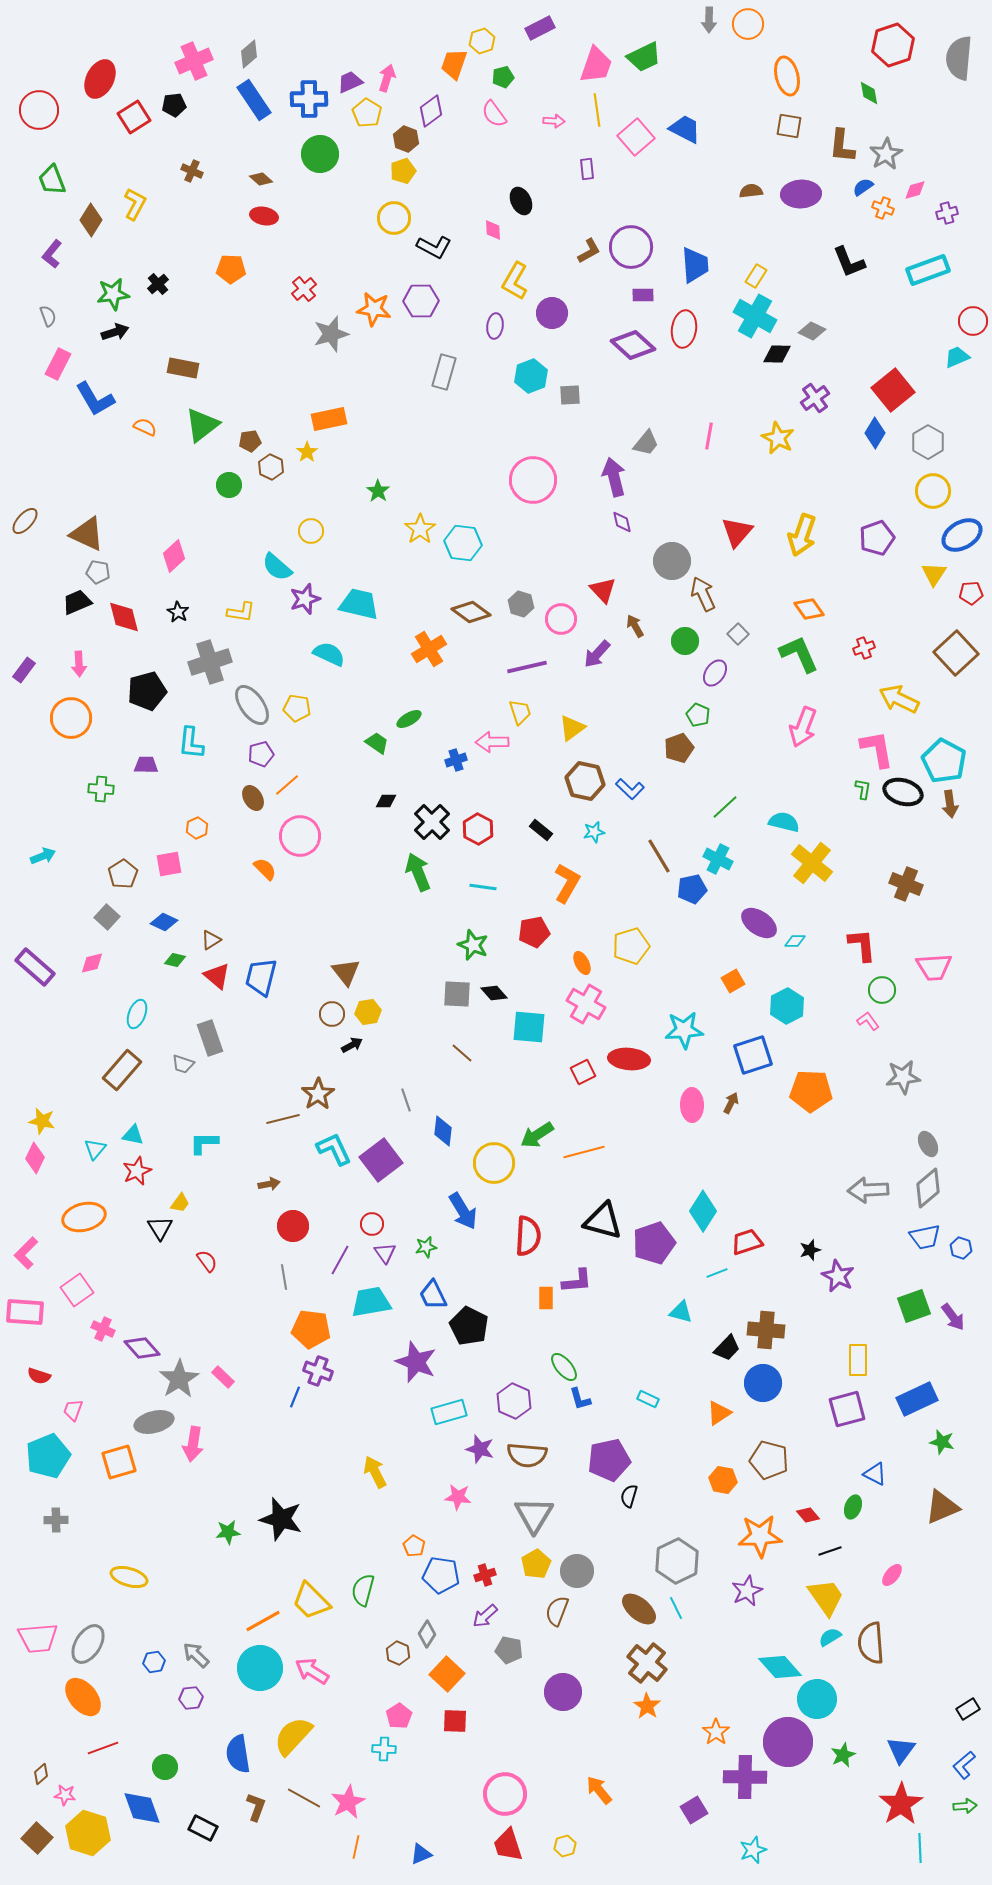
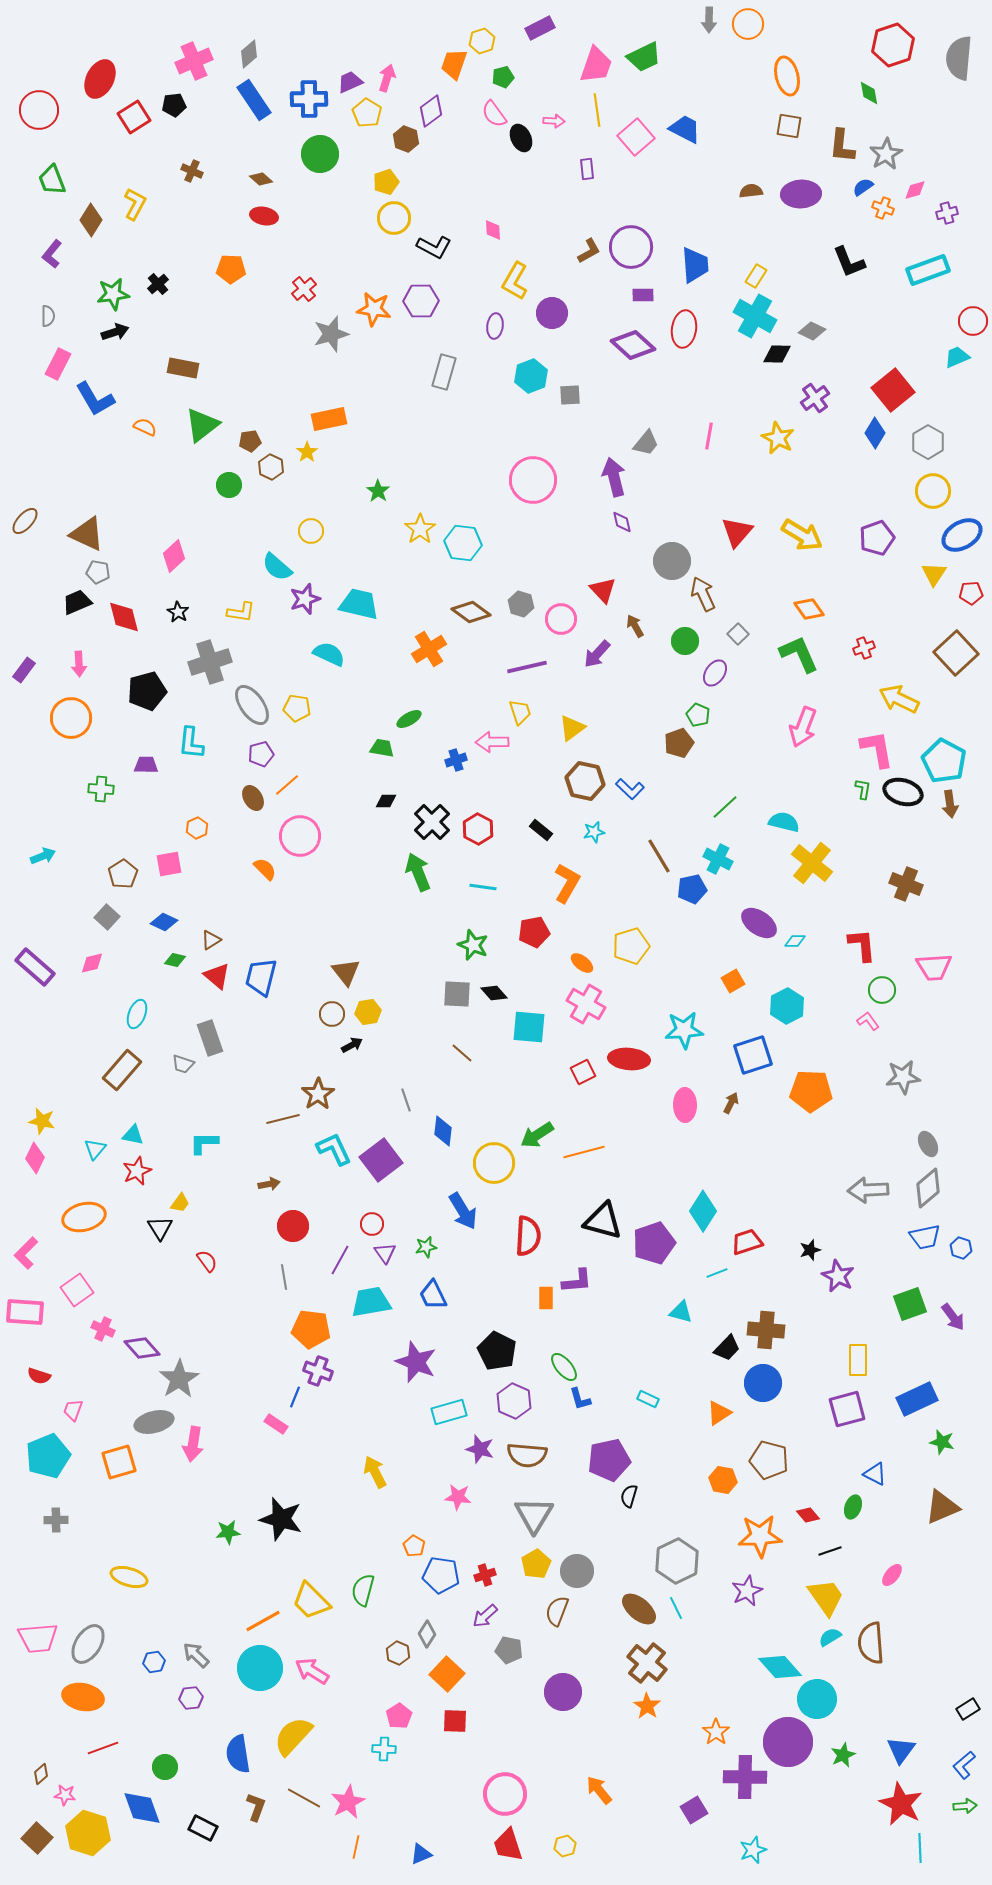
yellow pentagon at (403, 171): moved 17 px left, 11 px down
black ellipse at (521, 201): moved 63 px up
gray semicircle at (48, 316): rotated 20 degrees clockwise
yellow arrow at (802, 535): rotated 78 degrees counterclockwise
green trapezoid at (377, 743): moved 5 px right, 5 px down; rotated 25 degrees counterclockwise
brown pentagon at (679, 748): moved 5 px up
orange ellipse at (582, 963): rotated 25 degrees counterclockwise
pink ellipse at (692, 1105): moved 7 px left
green square at (914, 1306): moved 4 px left, 2 px up
black pentagon at (469, 1326): moved 28 px right, 25 px down
pink rectangle at (223, 1377): moved 53 px right, 47 px down; rotated 10 degrees counterclockwise
orange ellipse at (83, 1697): rotated 39 degrees counterclockwise
red star at (901, 1804): rotated 12 degrees counterclockwise
